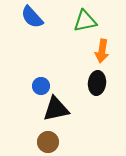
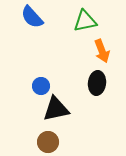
orange arrow: rotated 30 degrees counterclockwise
